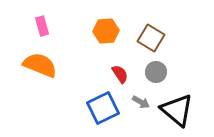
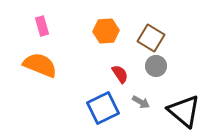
gray circle: moved 6 px up
black triangle: moved 7 px right, 1 px down
